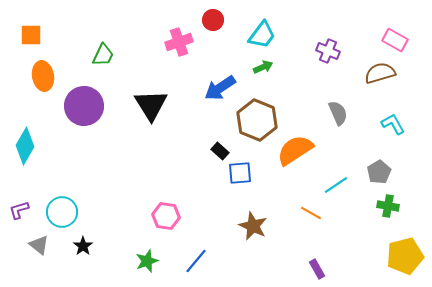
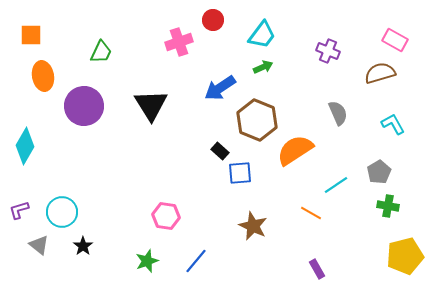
green trapezoid: moved 2 px left, 3 px up
